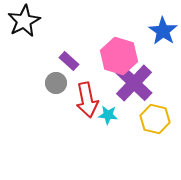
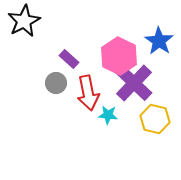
blue star: moved 4 px left, 10 px down
pink hexagon: rotated 9 degrees clockwise
purple rectangle: moved 2 px up
red arrow: moved 1 px right, 7 px up
